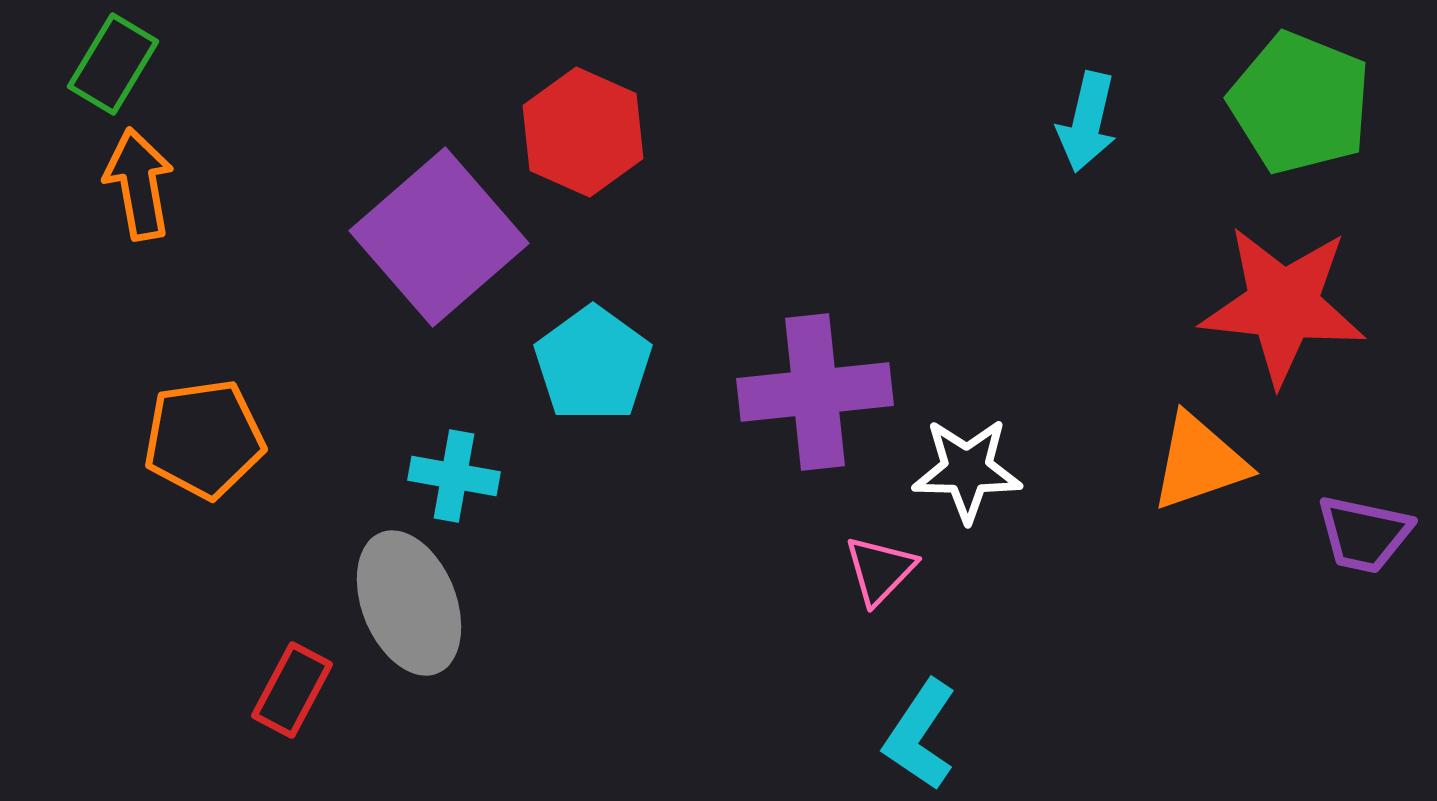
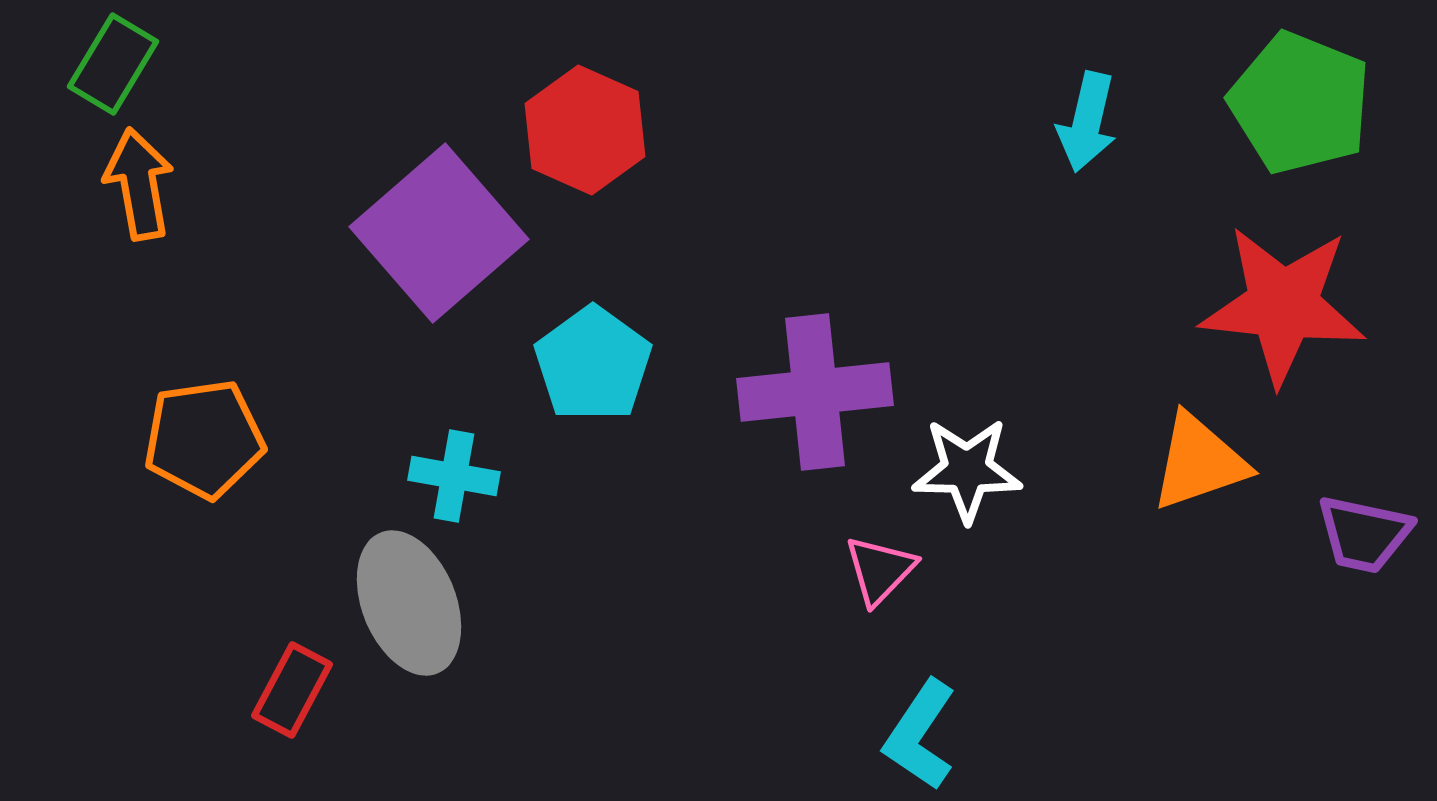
red hexagon: moved 2 px right, 2 px up
purple square: moved 4 px up
